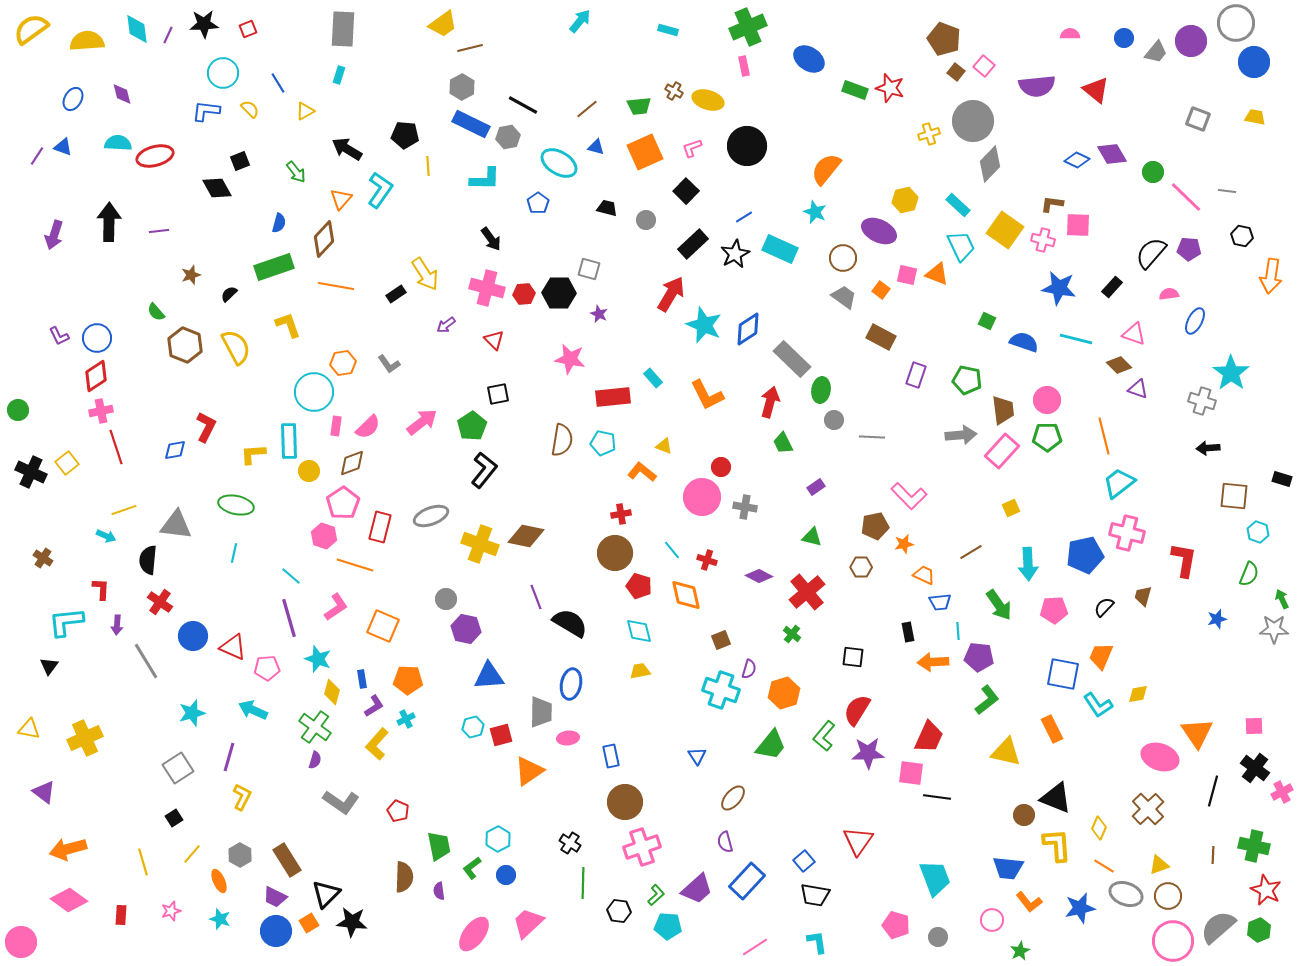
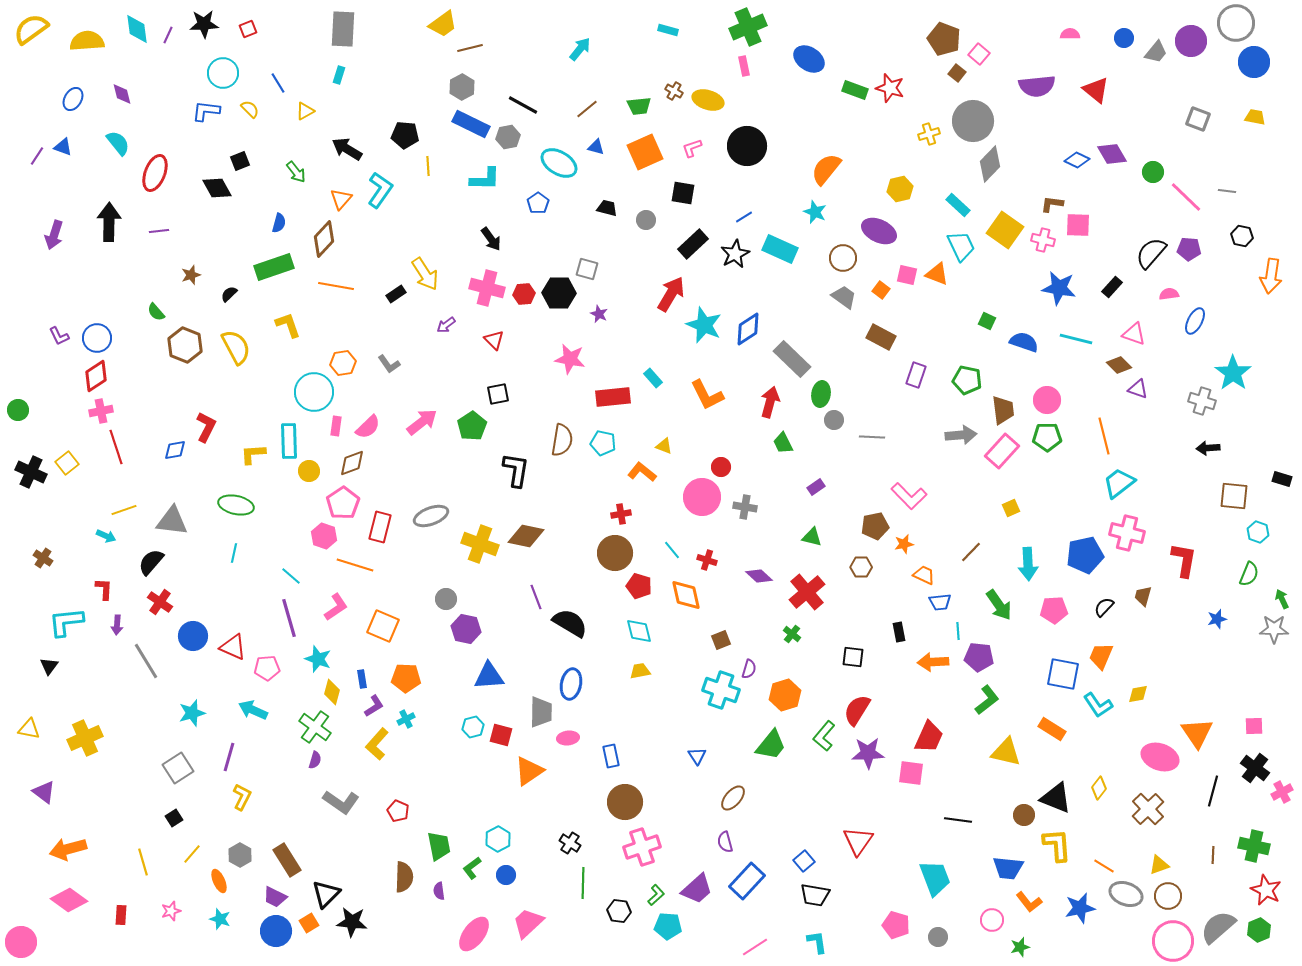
cyan arrow at (580, 21): moved 28 px down
pink square at (984, 66): moved 5 px left, 12 px up
brown square at (956, 72): moved 1 px right, 1 px down
cyan semicircle at (118, 143): rotated 48 degrees clockwise
red ellipse at (155, 156): moved 17 px down; rotated 54 degrees counterclockwise
black square at (686, 191): moved 3 px left, 2 px down; rotated 35 degrees counterclockwise
yellow hexagon at (905, 200): moved 5 px left, 11 px up
gray square at (589, 269): moved 2 px left
cyan star at (1231, 373): moved 2 px right
green ellipse at (821, 390): moved 4 px down
black L-shape at (484, 470): moved 32 px right; rotated 30 degrees counterclockwise
gray triangle at (176, 525): moved 4 px left, 4 px up
brown line at (971, 552): rotated 15 degrees counterclockwise
black semicircle at (148, 560): moved 3 px right, 2 px down; rotated 36 degrees clockwise
purple diamond at (759, 576): rotated 16 degrees clockwise
red L-shape at (101, 589): moved 3 px right
black rectangle at (908, 632): moved 9 px left
orange pentagon at (408, 680): moved 2 px left, 2 px up
orange hexagon at (784, 693): moved 1 px right, 2 px down
orange rectangle at (1052, 729): rotated 32 degrees counterclockwise
red square at (501, 735): rotated 30 degrees clockwise
black line at (937, 797): moved 21 px right, 23 px down
yellow diamond at (1099, 828): moved 40 px up; rotated 15 degrees clockwise
green star at (1020, 951): moved 4 px up; rotated 12 degrees clockwise
